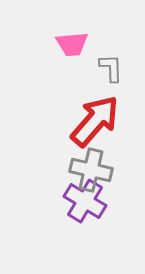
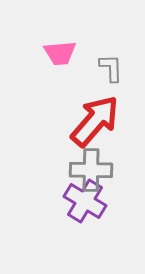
pink trapezoid: moved 12 px left, 9 px down
gray cross: rotated 12 degrees counterclockwise
